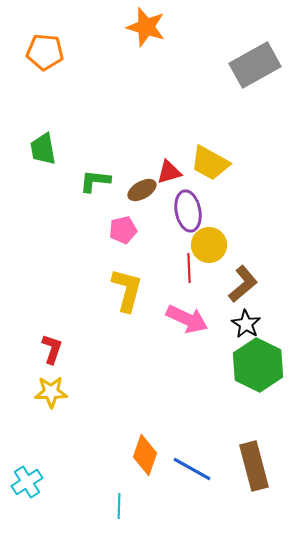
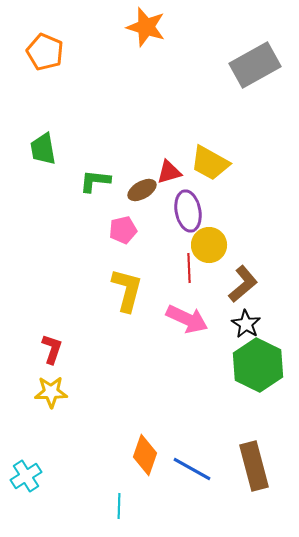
orange pentagon: rotated 18 degrees clockwise
cyan cross: moved 1 px left, 6 px up
